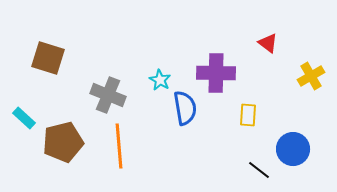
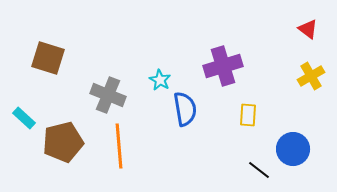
red triangle: moved 40 px right, 14 px up
purple cross: moved 7 px right, 7 px up; rotated 18 degrees counterclockwise
blue semicircle: moved 1 px down
